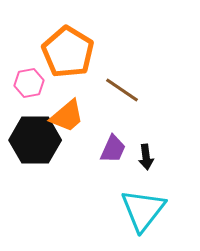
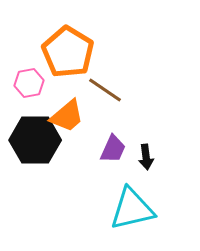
brown line: moved 17 px left
cyan triangle: moved 11 px left, 1 px up; rotated 39 degrees clockwise
